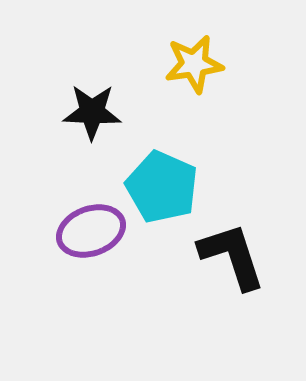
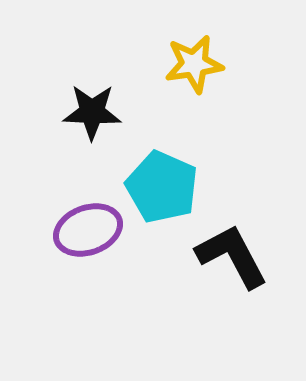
purple ellipse: moved 3 px left, 1 px up
black L-shape: rotated 10 degrees counterclockwise
